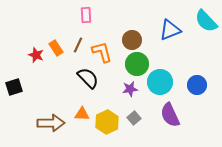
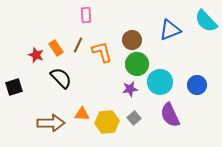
black semicircle: moved 27 px left
yellow hexagon: rotated 20 degrees clockwise
